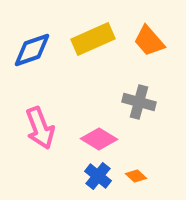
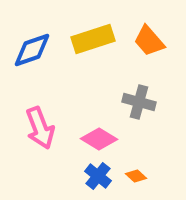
yellow rectangle: rotated 6 degrees clockwise
